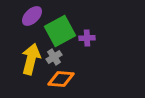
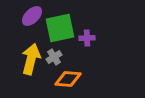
green square: moved 3 px up; rotated 16 degrees clockwise
orange diamond: moved 7 px right
